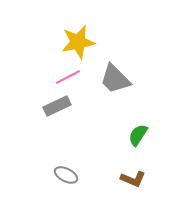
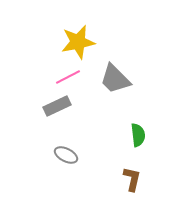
green semicircle: rotated 140 degrees clockwise
gray ellipse: moved 20 px up
brown L-shape: moved 1 px left; rotated 100 degrees counterclockwise
